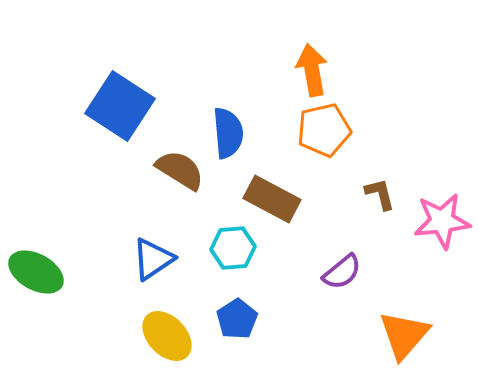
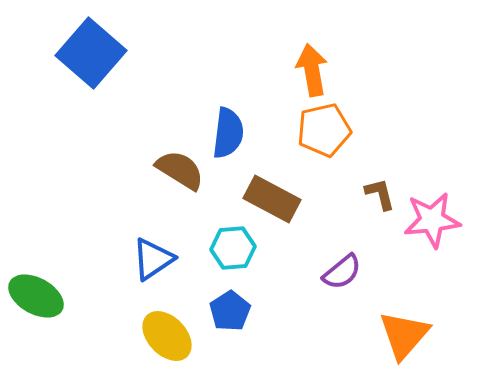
blue square: moved 29 px left, 53 px up; rotated 8 degrees clockwise
blue semicircle: rotated 12 degrees clockwise
pink star: moved 10 px left, 1 px up
green ellipse: moved 24 px down
blue pentagon: moved 7 px left, 8 px up
